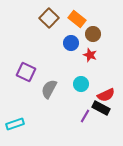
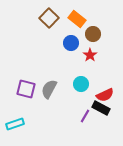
red star: rotated 16 degrees clockwise
purple square: moved 17 px down; rotated 12 degrees counterclockwise
red semicircle: moved 1 px left
